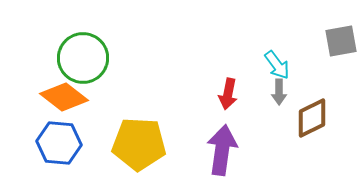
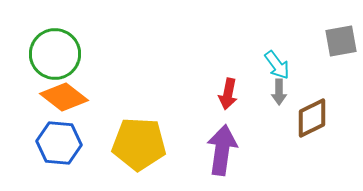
green circle: moved 28 px left, 4 px up
